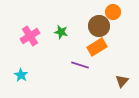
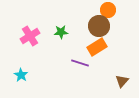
orange circle: moved 5 px left, 2 px up
green star: rotated 16 degrees counterclockwise
purple line: moved 2 px up
